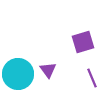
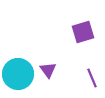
purple square: moved 10 px up
